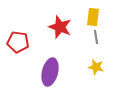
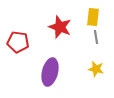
yellow star: moved 2 px down
